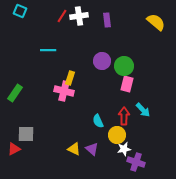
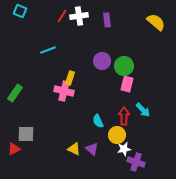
cyan line: rotated 21 degrees counterclockwise
